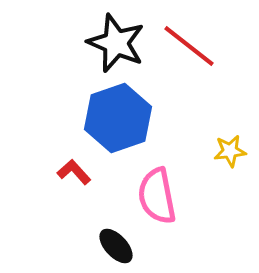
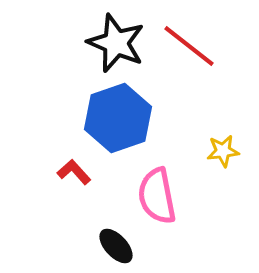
yellow star: moved 7 px left
